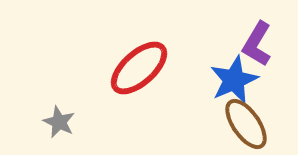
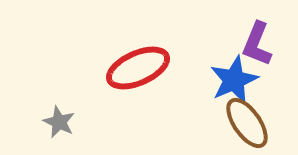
purple L-shape: rotated 9 degrees counterclockwise
red ellipse: moved 1 px left; rotated 18 degrees clockwise
brown ellipse: moved 1 px right, 1 px up
